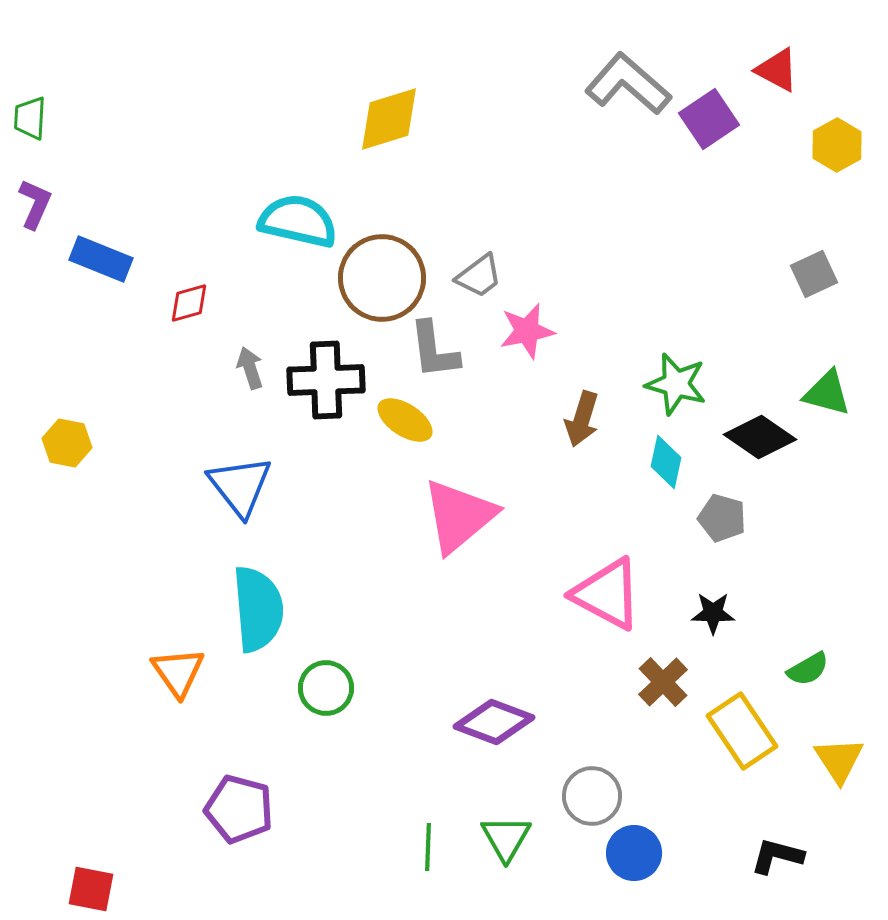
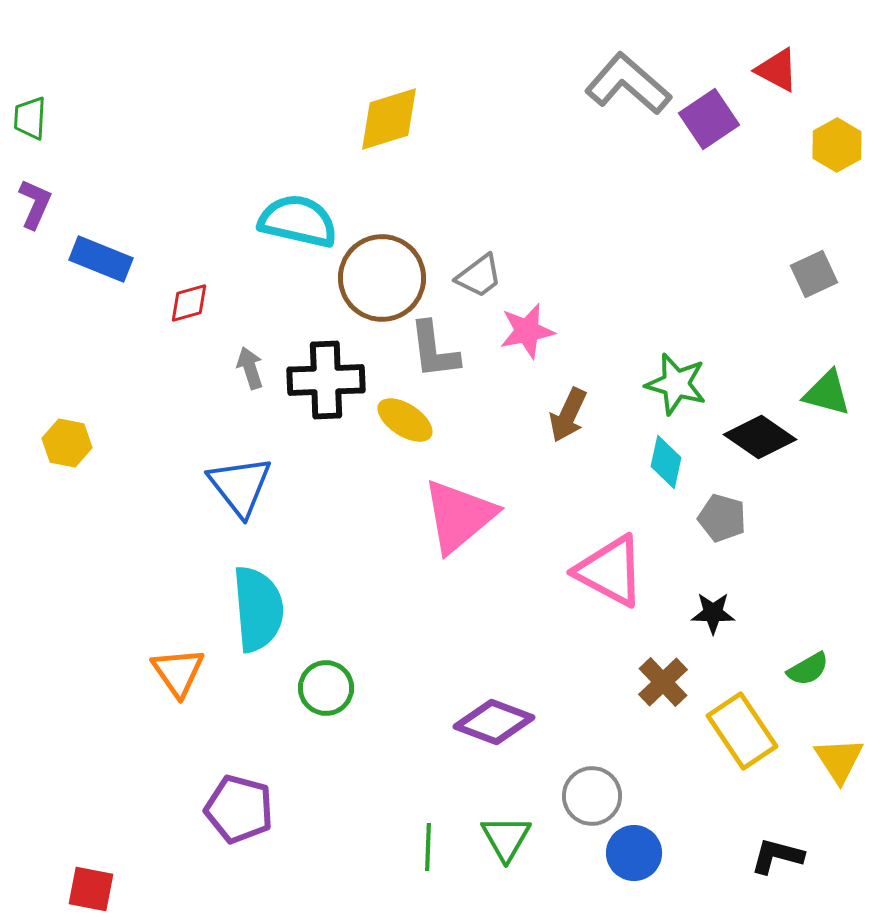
brown arrow at (582, 419): moved 14 px left, 4 px up; rotated 8 degrees clockwise
pink triangle at (607, 594): moved 3 px right, 23 px up
